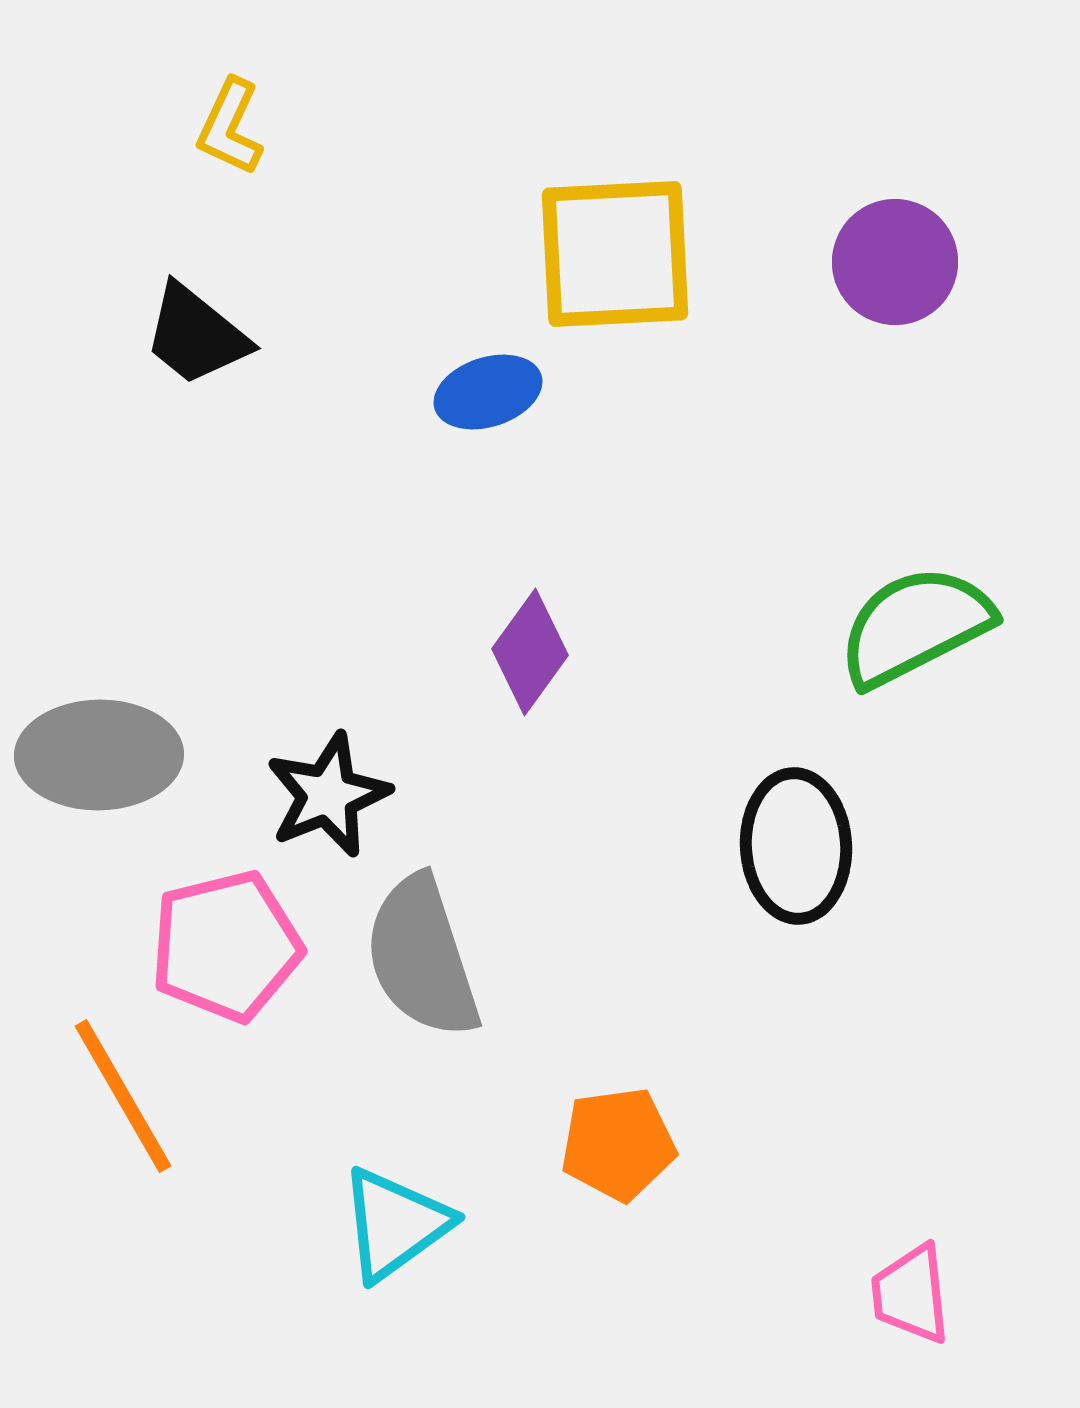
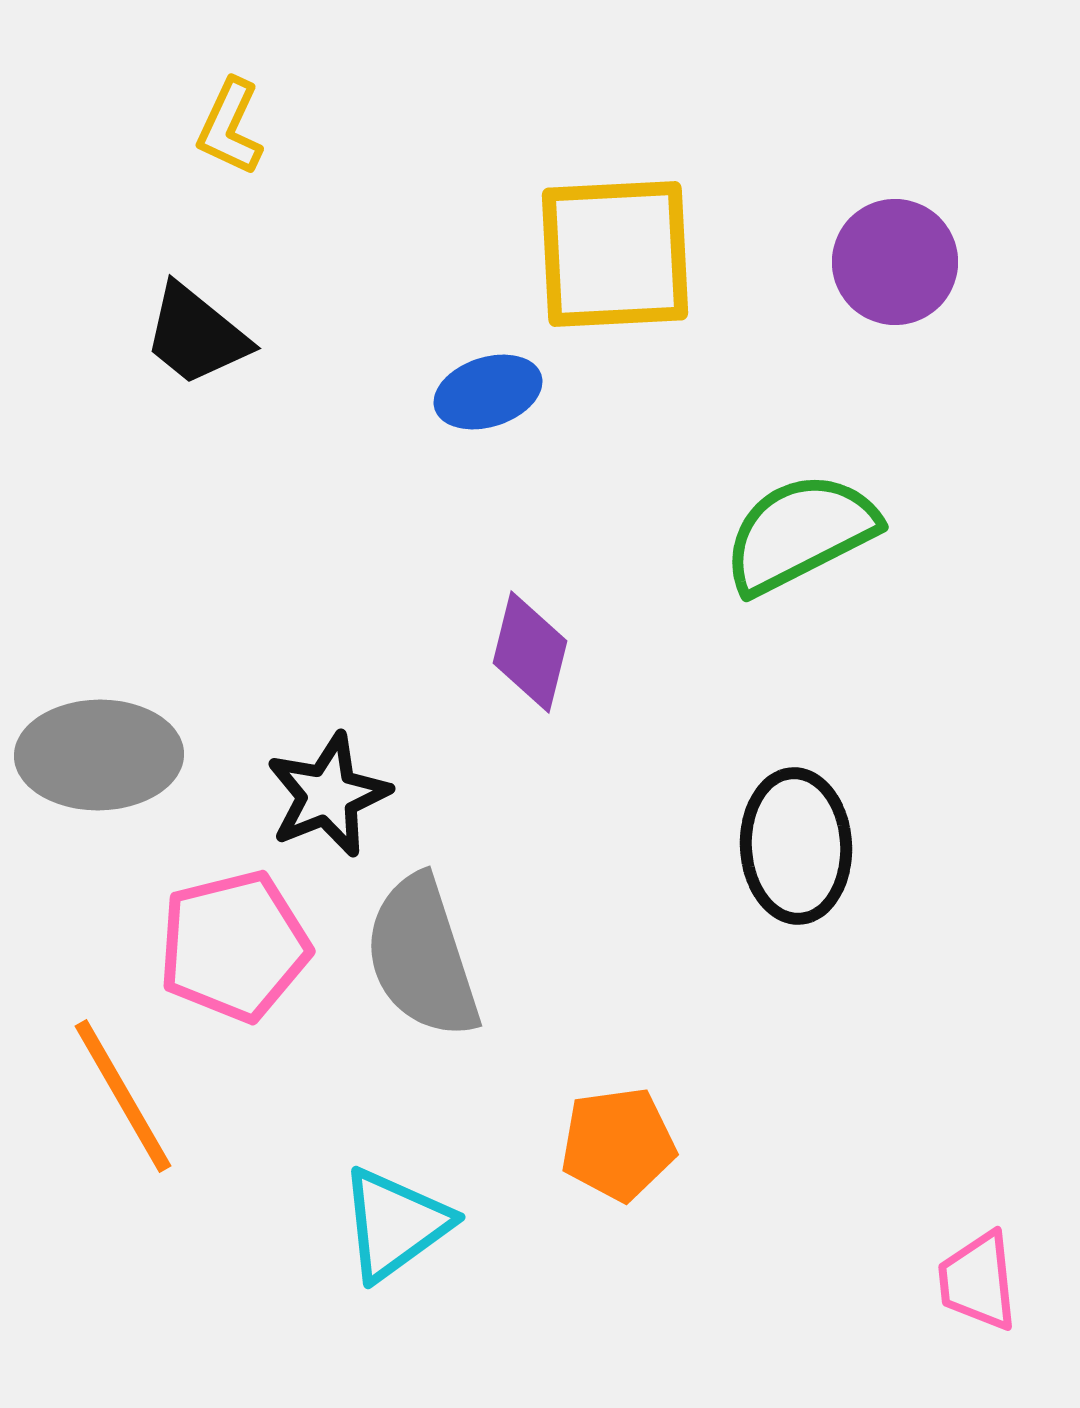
green semicircle: moved 115 px left, 93 px up
purple diamond: rotated 22 degrees counterclockwise
pink pentagon: moved 8 px right
pink trapezoid: moved 67 px right, 13 px up
